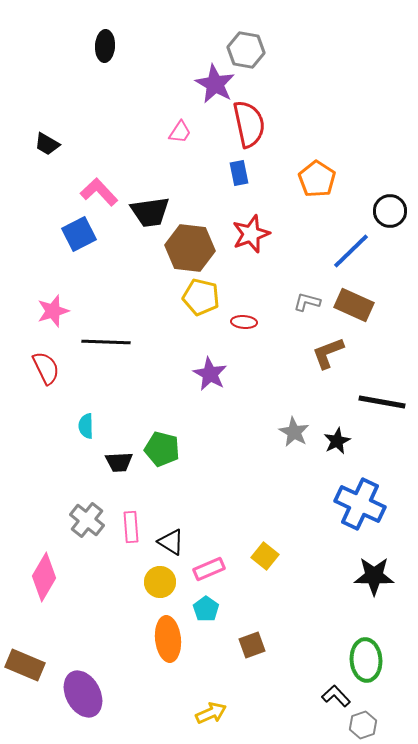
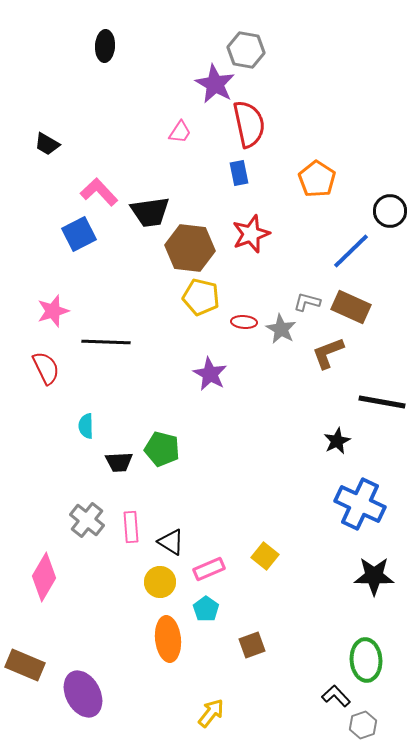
brown rectangle at (354, 305): moved 3 px left, 2 px down
gray star at (294, 432): moved 13 px left, 103 px up
yellow arrow at (211, 713): rotated 28 degrees counterclockwise
